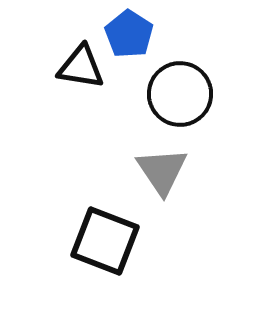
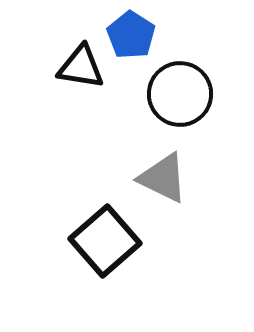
blue pentagon: moved 2 px right, 1 px down
gray triangle: moved 1 px right, 7 px down; rotated 30 degrees counterclockwise
black square: rotated 28 degrees clockwise
